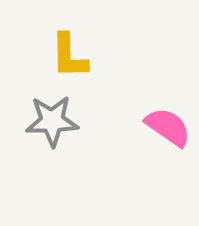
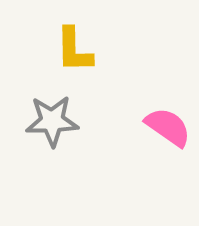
yellow L-shape: moved 5 px right, 6 px up
